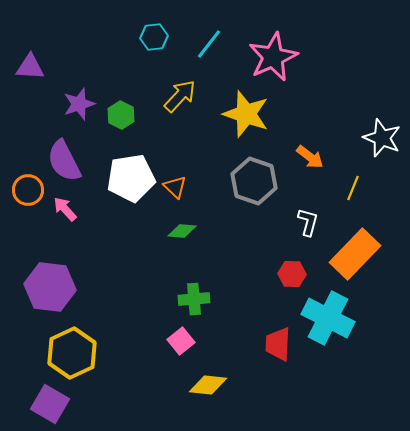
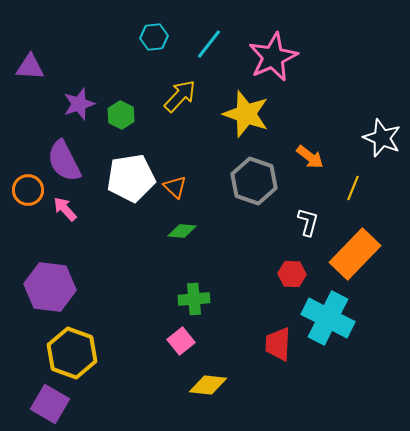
yellow hexagon: rotated 15 degrees counterclockwise
